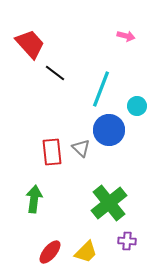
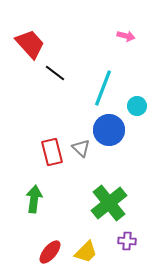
cyan line: moved 2 px right, 1 px up
red rectangle: rotated 8 degrees counterclockwise
